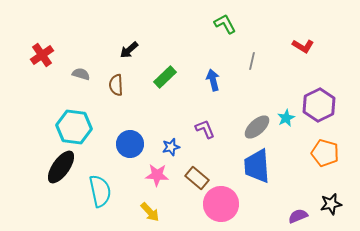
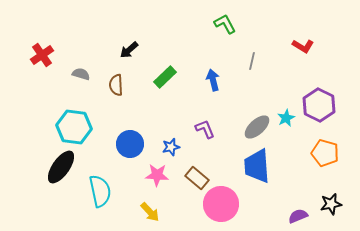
purple hexagon: rotated 8 degrees counterclockwise
